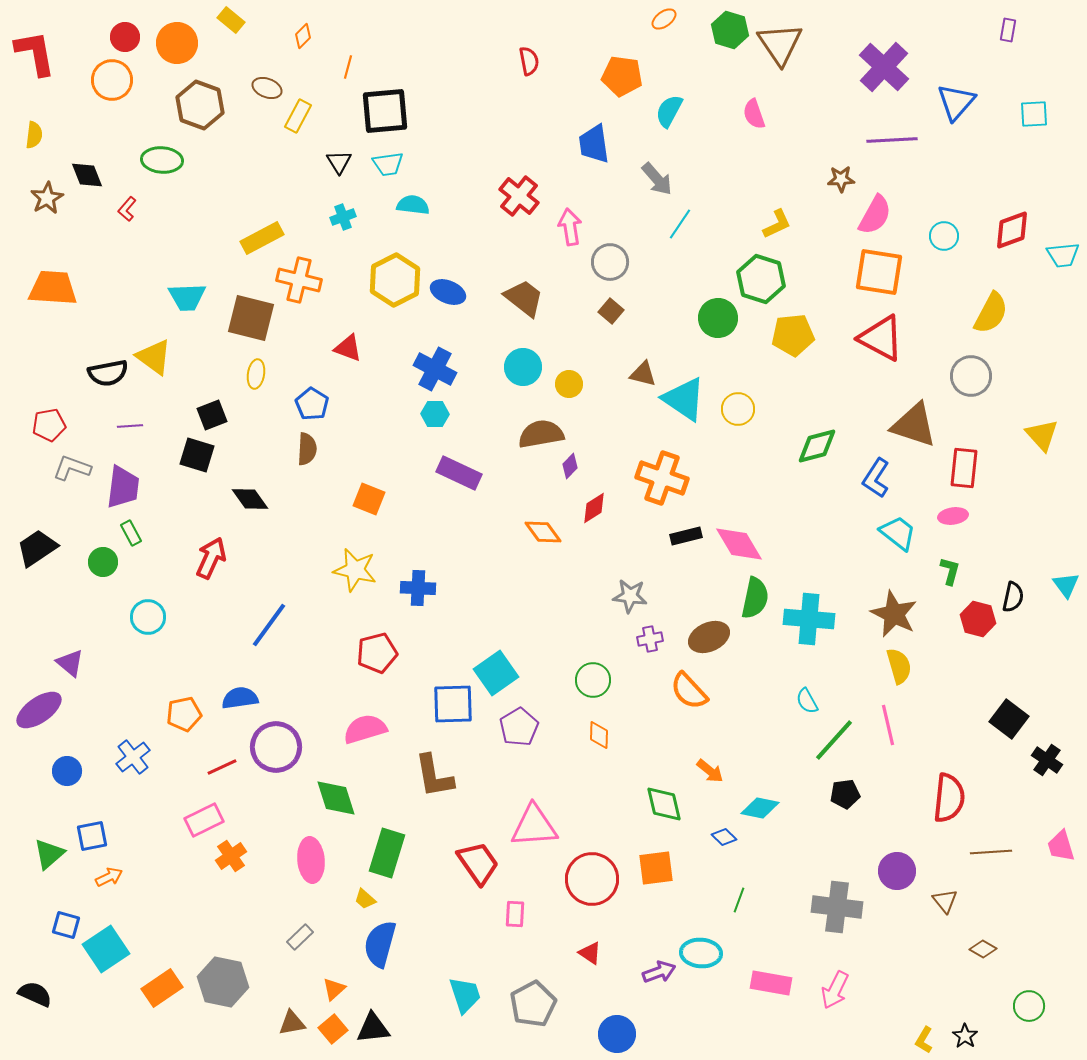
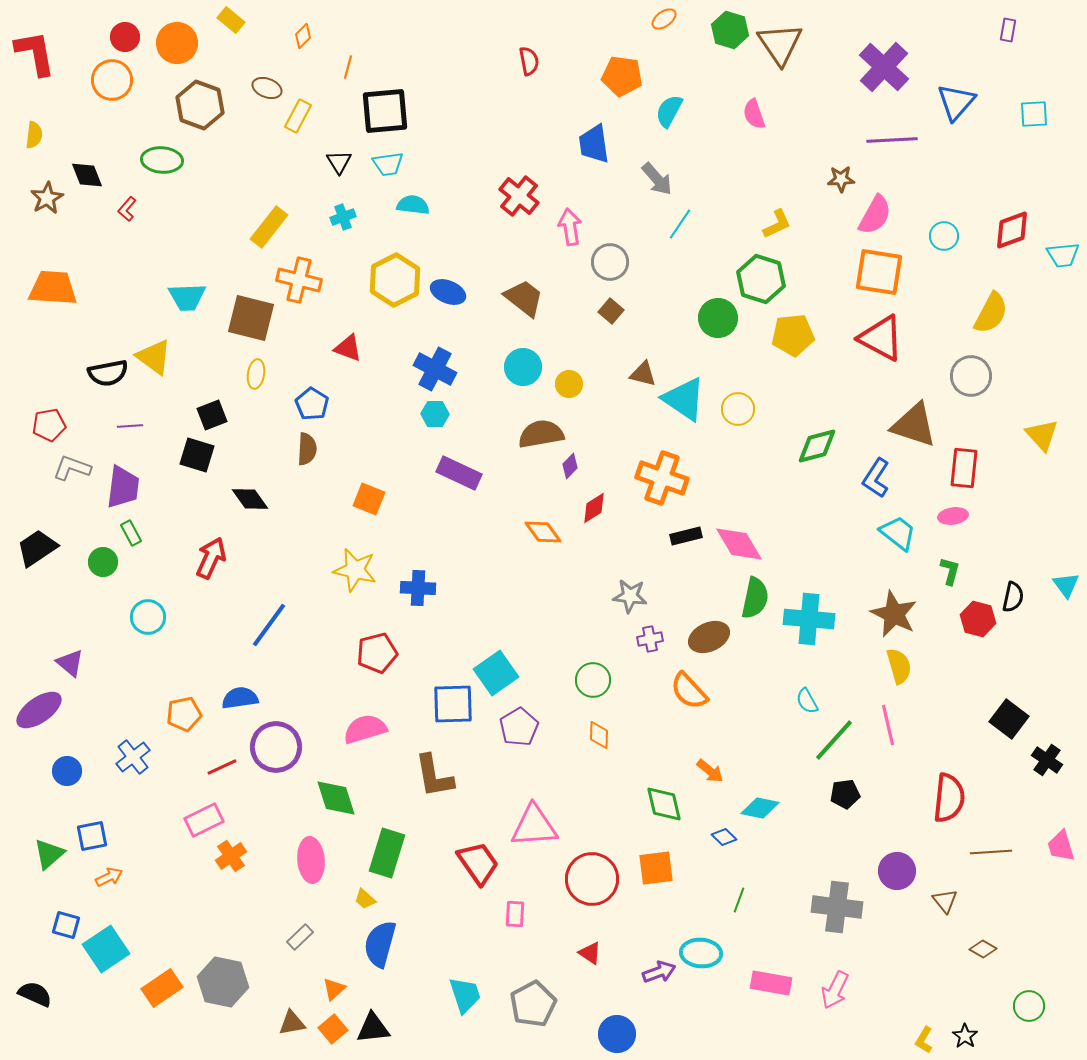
yellow rectangle at (262, 238): moved 7 px right, 11 px up; rotated 24 degrees counterclockwise
